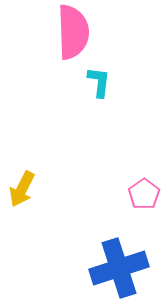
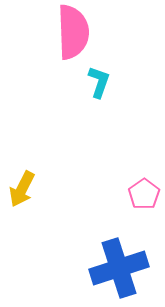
cyan L-shape: rotated 12 degrees clockwise
